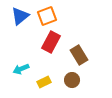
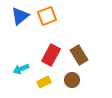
red rectangle: moved 13 px down
